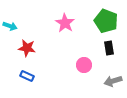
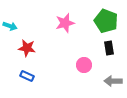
pink star: rotated 24 degrees clockwise
gray arrow: rotated 18 degrees clockwise
